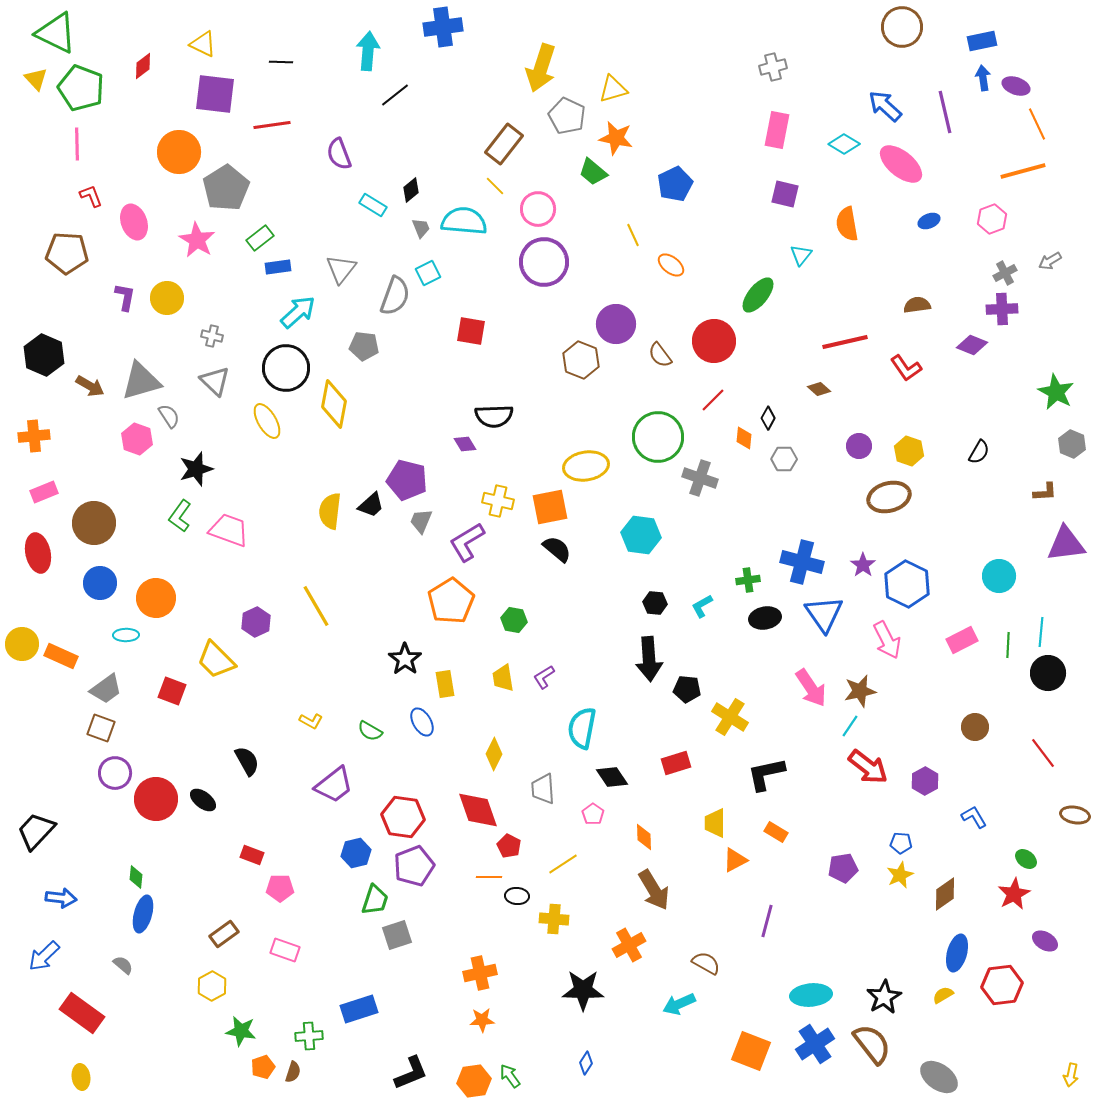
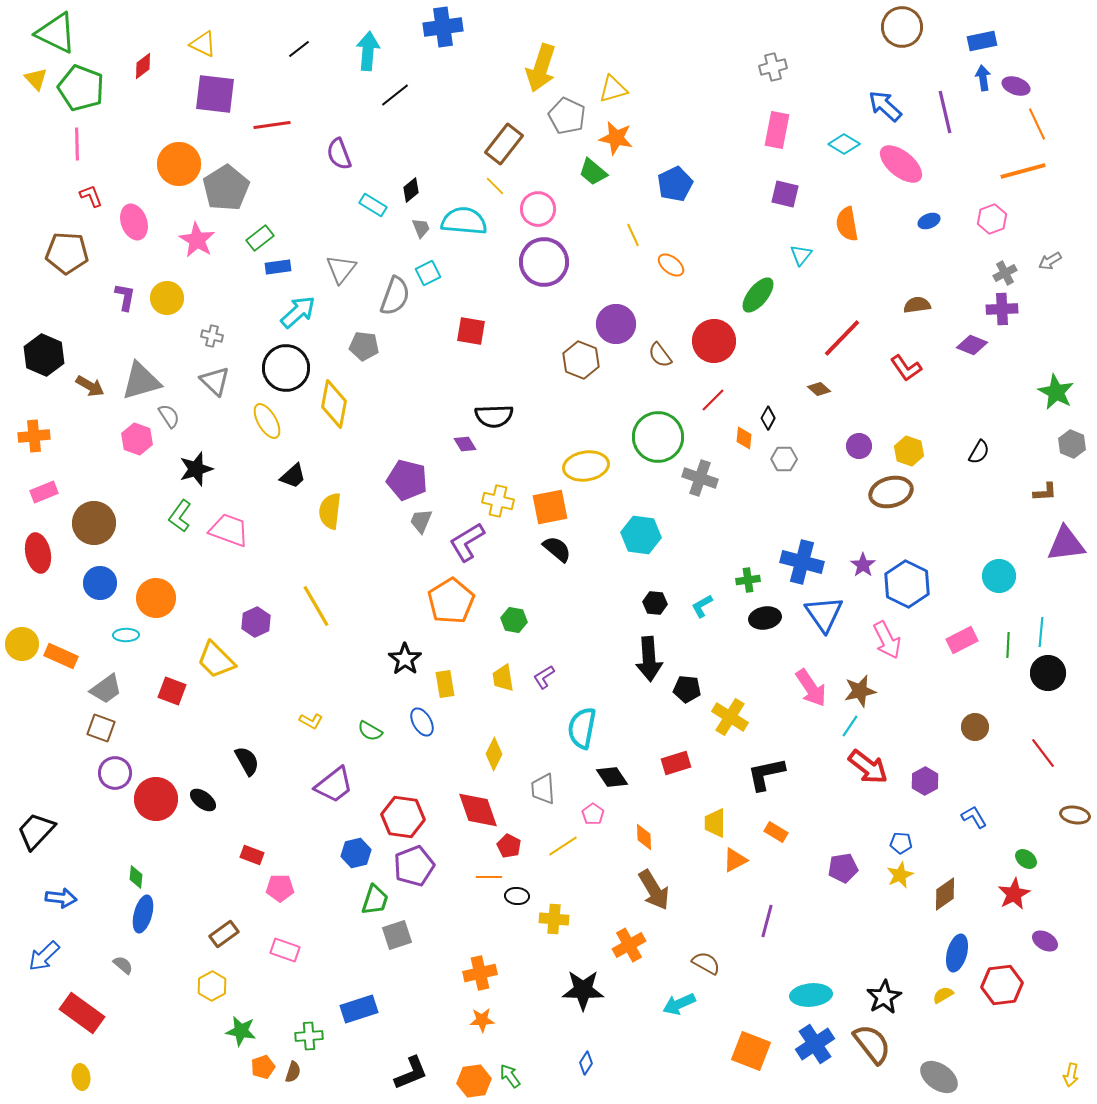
black line at (281, 62): moved 18 px right, 13 px up; rotated 40 degrees counterclockwise
orange circle at (179, 152): moved 12 px down
red line at (845, 342): moved 3 px left, 4 px up; rotated 33 degrees counterclockwise
brown ellipse at (889, 497): moved 2 px right, 5 px up
black trapezoid at (371, 505): moved 78 px left, 29 px up
yellow line at (563, 864): moved 18 px up
